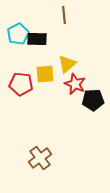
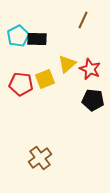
brown line: moved 19 px right, 5 px down; rotated 30 degrees clockwise
cyan pentagon: moved 2 px down
yellow square: moved 5 px down; rotated 18 degrees counterclockwise
red star: moved 15 px right, 15 px up
black pentagon: rotated 10 degrees clockwise
